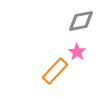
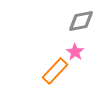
pink star: moved 2 px left
